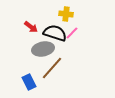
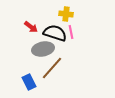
pink line: moved 1 px left, 1 px up; rotated 56 degrees counterclockwise
